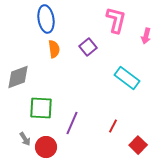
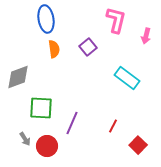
red circle: moved 1 px right, 1 px up
